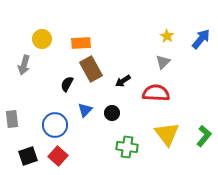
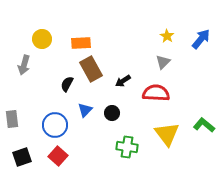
green L-shape: moved 11 px up; rotated 90 degrees counterclockwise
black square: moved 6 px left, 1 px down
